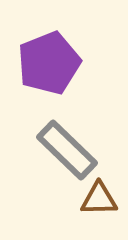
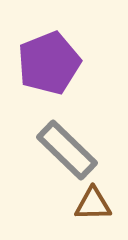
brown triangle: moved 6 px left, 5 px down
